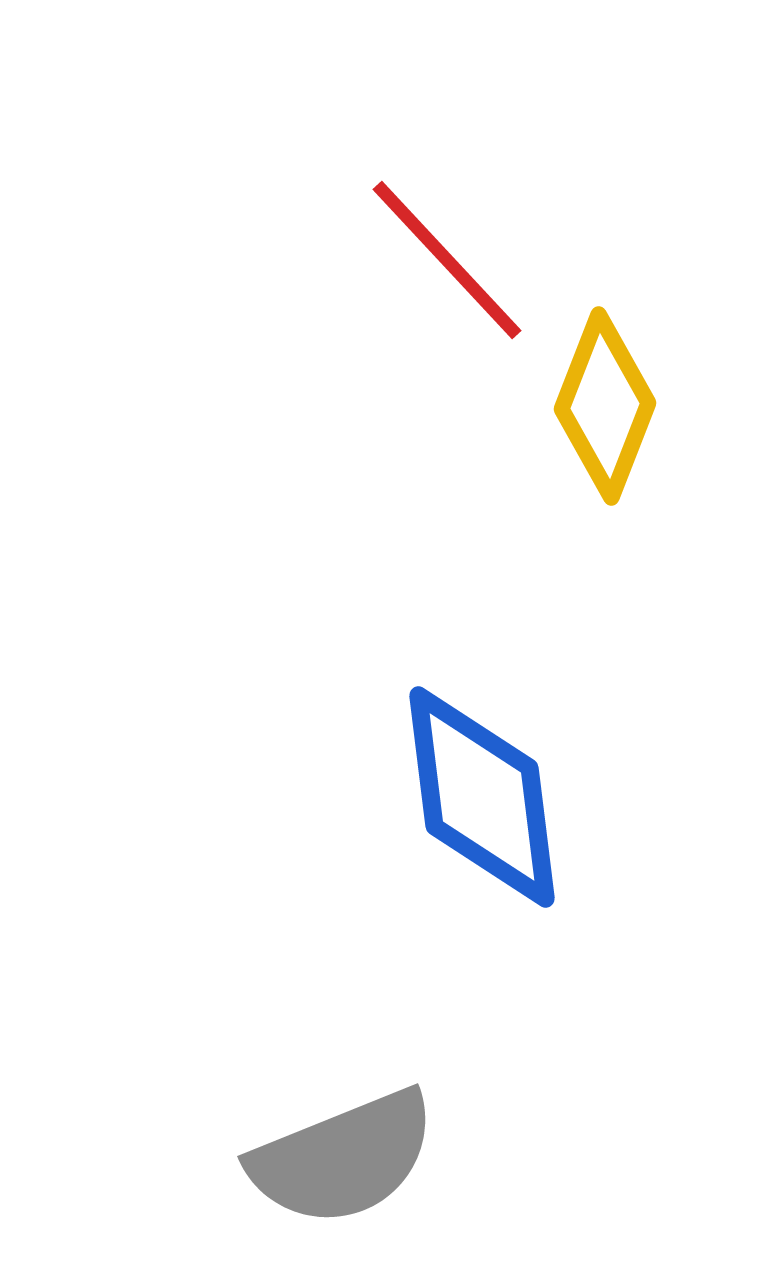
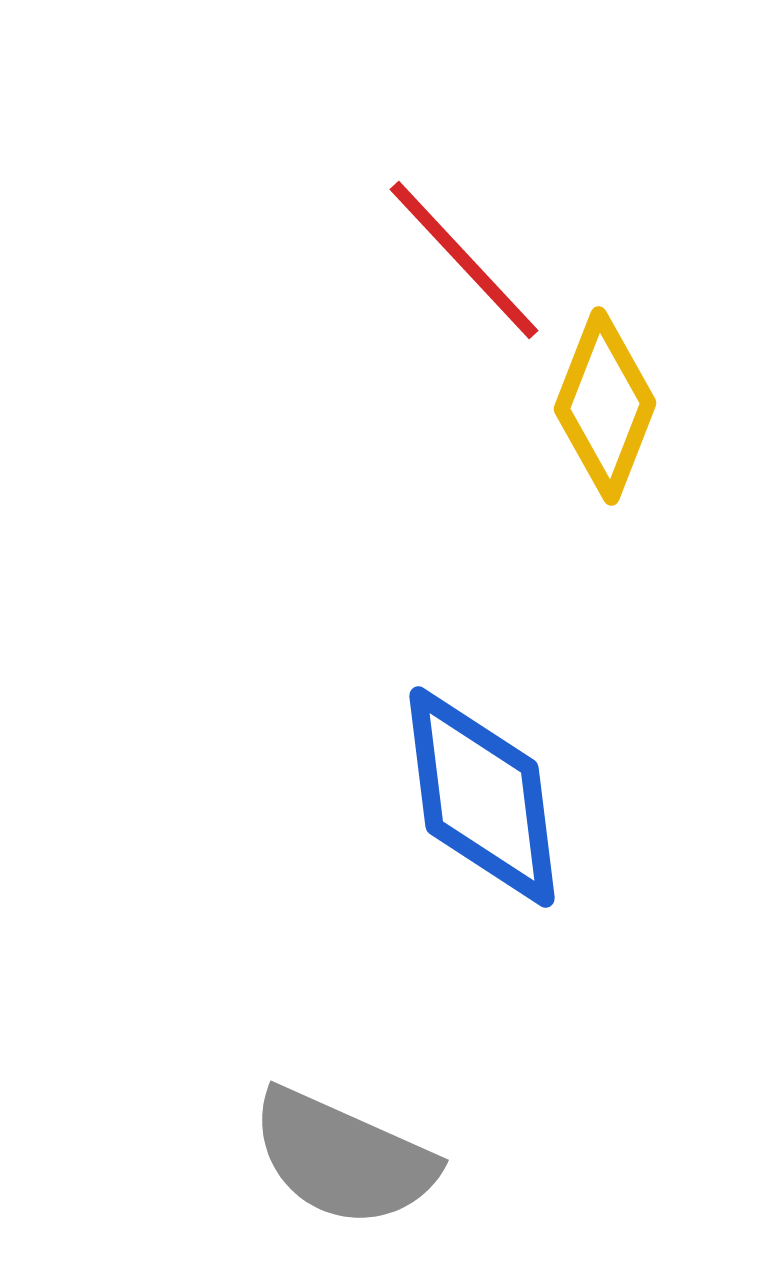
red line: moved 17 px right
gray semicircle: rotated 46 degrees clockwise
